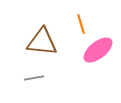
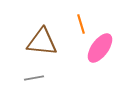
pink ellipse: moved 2 px right, 2 px up; rotated 16 degrees counterclockwise
